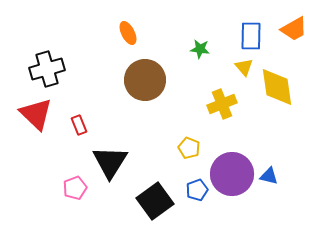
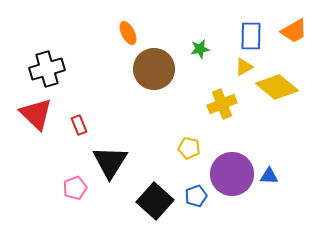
orange trapezoid: moved 2 px down
green star: rotated 18 degrees counterclockwise
yellow triangle: rotated 42 degrees clockwise
brown circle: moved 9 px right, 11 px up
yellow diamond: rotated 42 degrees counterclockwise
yellow pentagon: rotated 10 degrees counterclockwise
blue triangle: rotated 12 degrees counterclockwise
blue pentagon: moved 1 px left, 6 px down
black square: rotated 12 degrees counterclockwise
